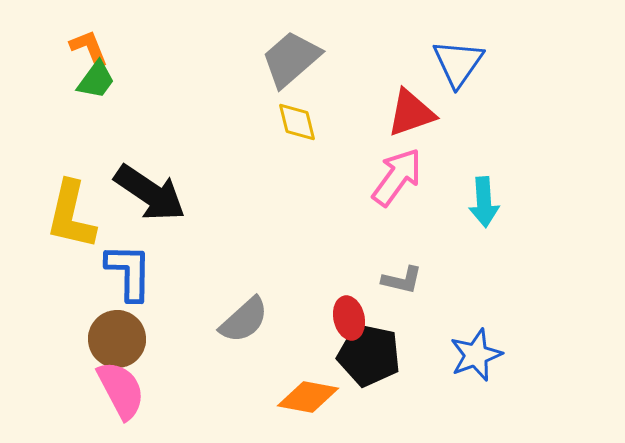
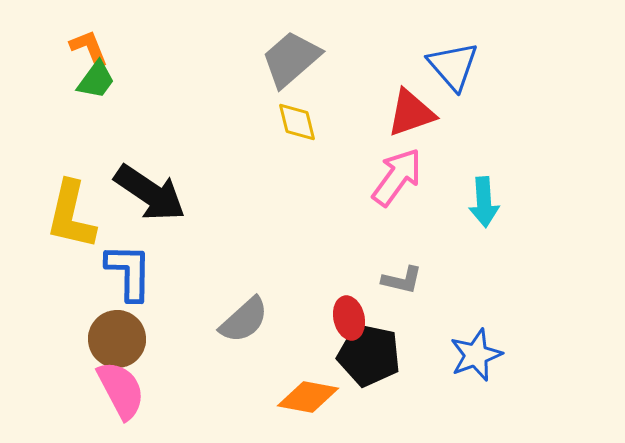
blue triangle: moved 5 px left, 3 px down; rotated 16 degrees counterclockwise
